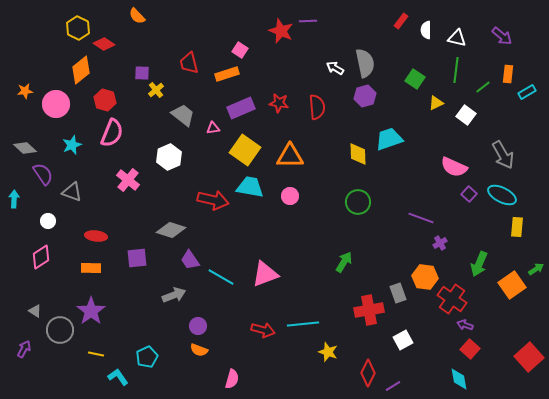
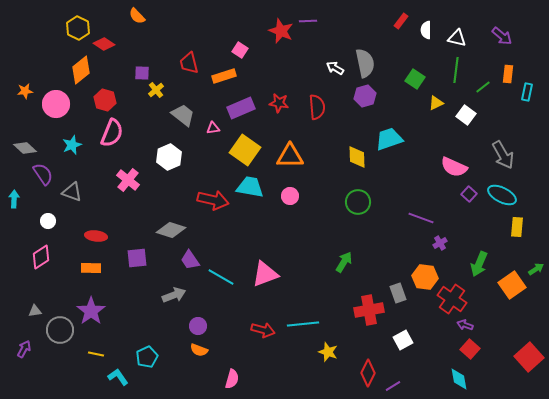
orange rectangle at (227, 74): moved 3 px left, 2 px down
cyan rectangle at (527, 92): rotated 48 degrees counterclockwise
yellow diamond at (358, 154): moved 1 px left, 3 px down
gray triangle at (35, 311): rotated 40 degrees counterclockwise
